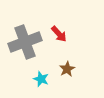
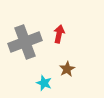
red arrow: rotated 126 degrees counterclockwise
cyan star: moved 3 px right, 4 px down
